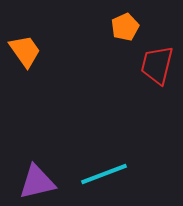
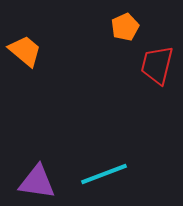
orange trapezoid: rotated 15 degrees counterclockwise
purple triangle: rotated 21 degrees clockwise
